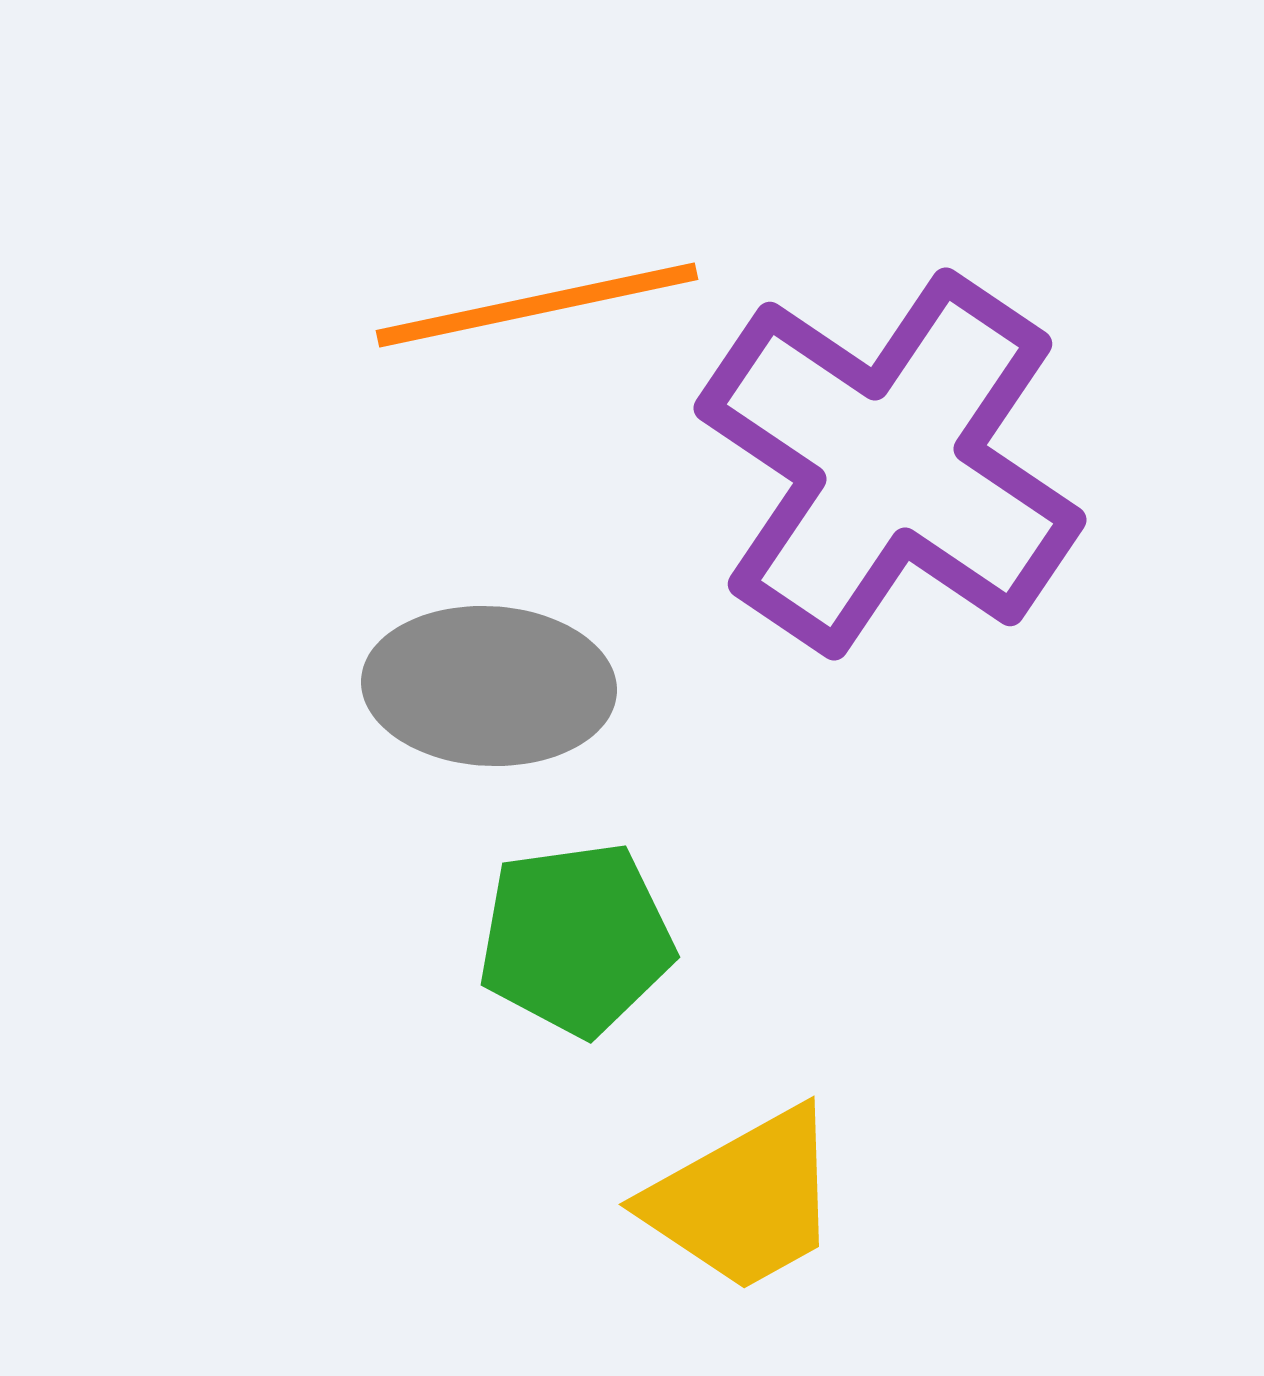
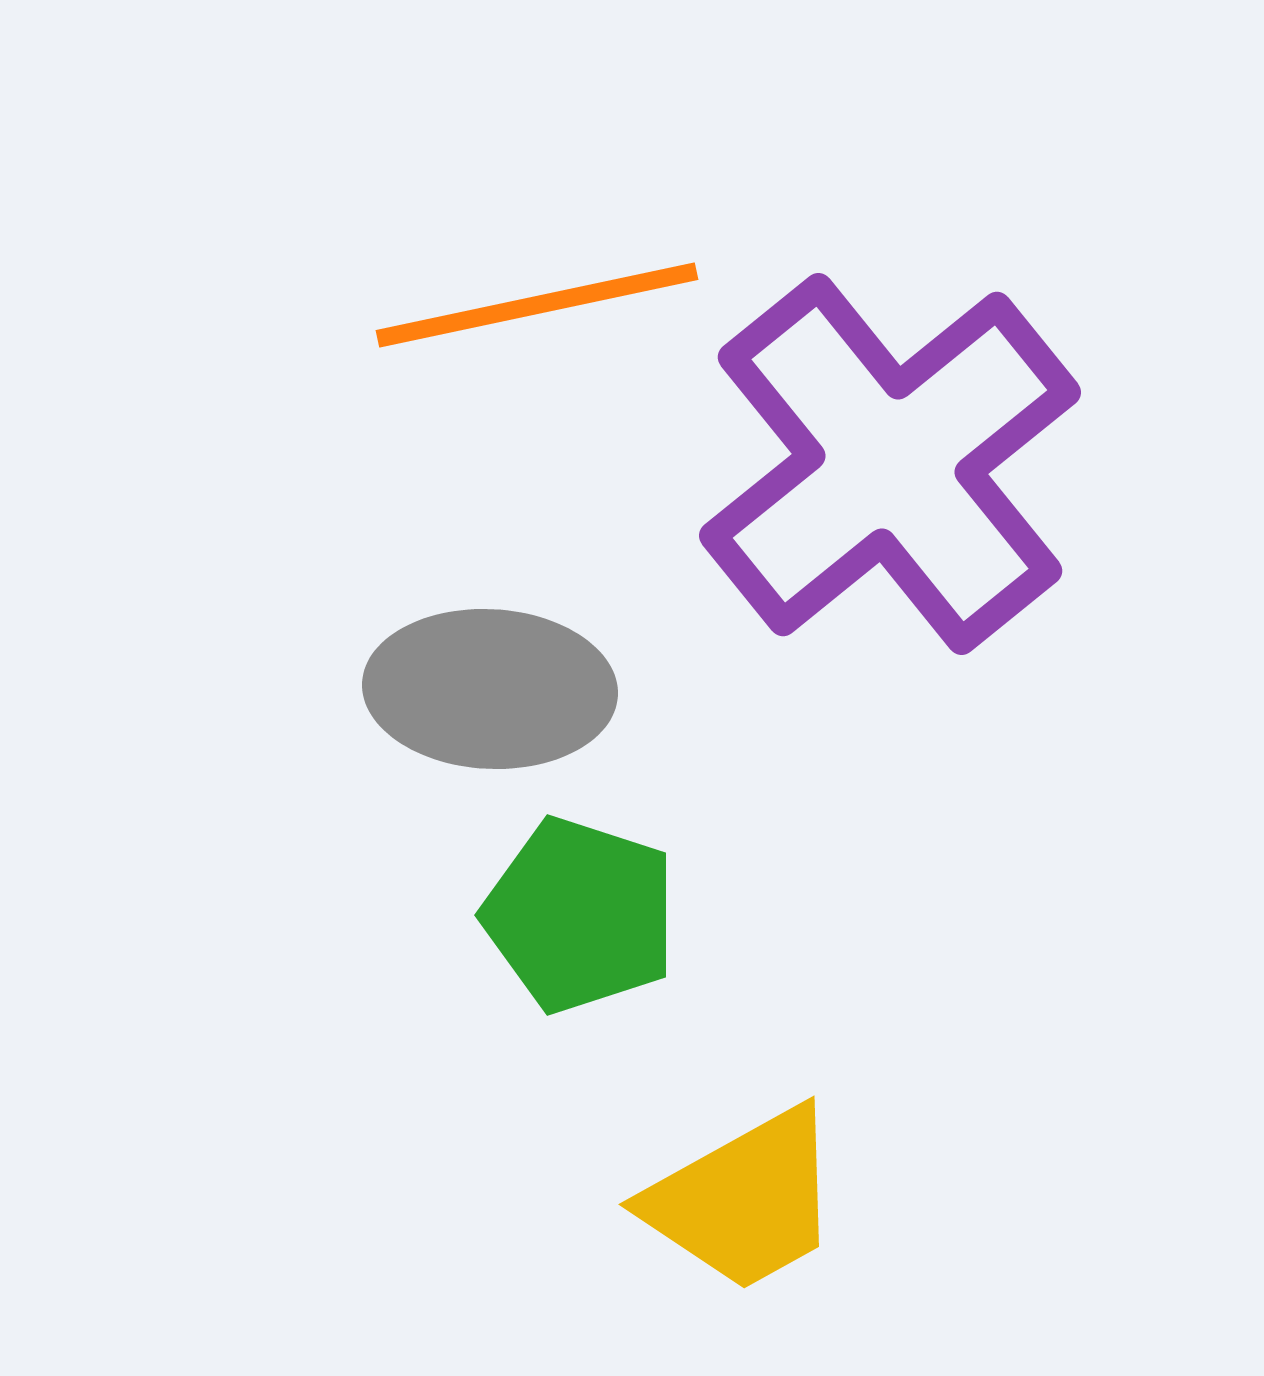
purple cross: rotated 17 degrees clockwise
gray ellipse: moved 1 px right, 3 px down
green pentagon: moved 4 px right, 24 px up; rotated 26 degrees clockwise
